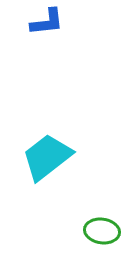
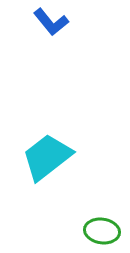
blue L-shape: moved 4 px right; rotated 57 degrees clockwise
